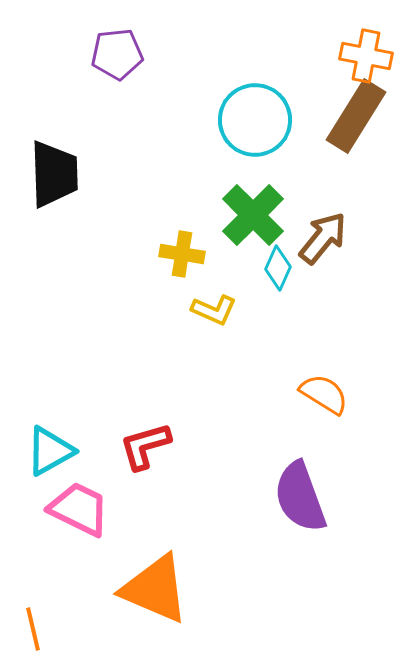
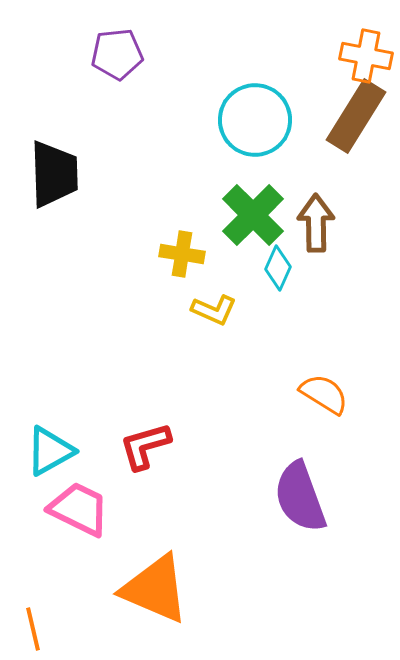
brown arrow: moved 7 px left, 15 px up; rotated 40 degrees counterclockwise
